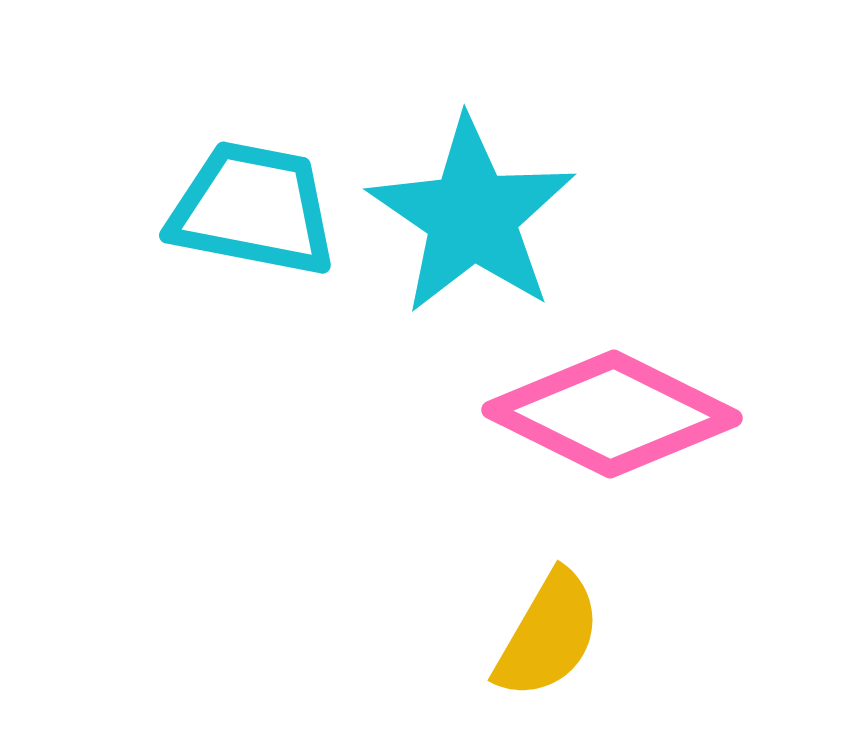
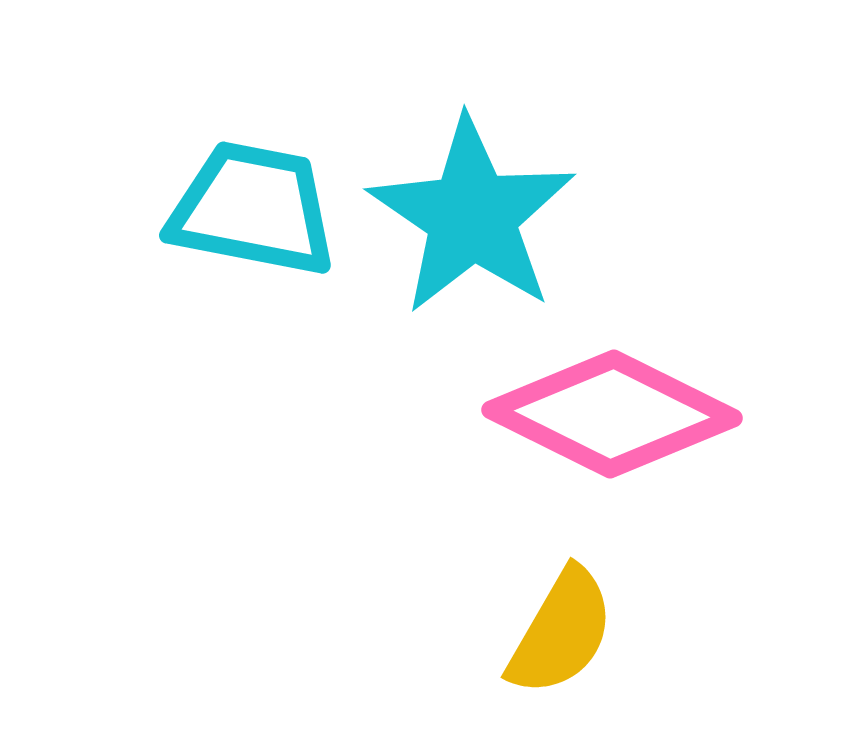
yellow semicircle: moved 13 px right, 3 px up
